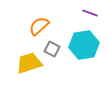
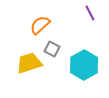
purple line: rotated 42 degrees clockwise
orange semicircle: moved 1 px right, 1 px up
cyan hexagon: moved 20 px down; rotated 20 degrees counterclockwise
